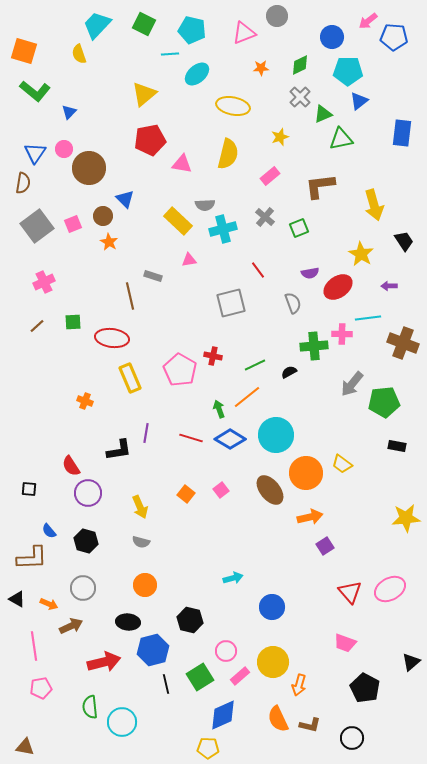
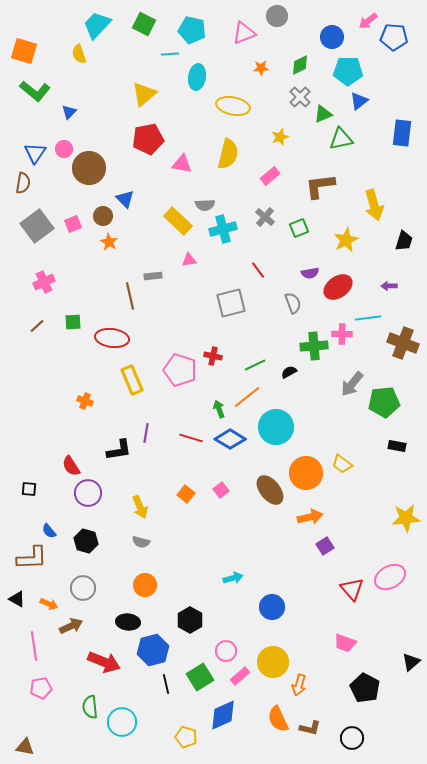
cyan ellipse at (197, 74): moved 3 px down; rotated 40 degrees counterclockwise
red pentagon at (150, 140): moved 2 px left, 1 px up
black trapezoid at (404, 241): rotated 50 degrees clockwise
yellow star at (361, 254): moved 15 px left, 14 px up; rotated 15 degrees clockwise
gray rectangle at (153, 276): rotated 24 degrees counterclockwise
pink pentagon at (180, 370): rotated 12 degrees counterclockwise
yellow rectangle at (130, 378): moved 2 px right, 2 px down
cyan circle at (276, 435): moved 8 px up
pink ellipse at (390, 589): moved 12 px up
red triangle at (350, 592): moved 2 px right, 3 px up
black hexagon at (190, 620): rotated 15 degrees clockwise
red arrow at (104, 662): rotated 36 degrees clockwise
brown L-shape at (310, 725): moved 3 px down
yellow pentagon at (208, 748): moved 22 px left, 11 px up; rotated 15 degrees clockwise
